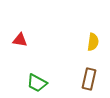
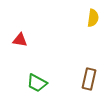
yellow semicircle: moved 24 px up
